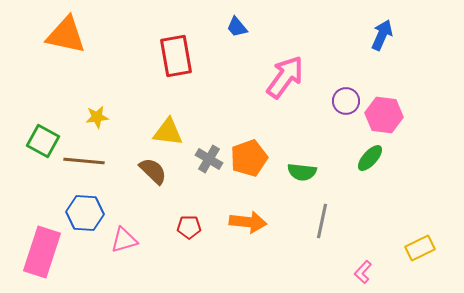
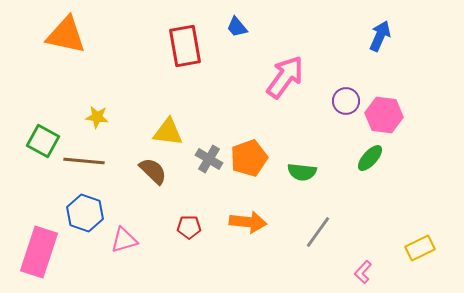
blue arrow: moved 2 px left, 1 px down
red rectangle: moved 9 px right, 10 px up
yellow star: rotated 15 degrees clockwise
blue hexagon: rotated 15 degrees clockwise
gray line: moved 4 px left, 11 px down; rotated 24 degrees clockwise
pink rectangle: moved 3 px left
